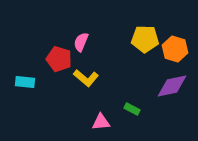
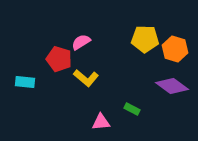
pink semicircle: rotated 36 degrees clockwise
purple diamond: rotated 48 degrees clockwise
